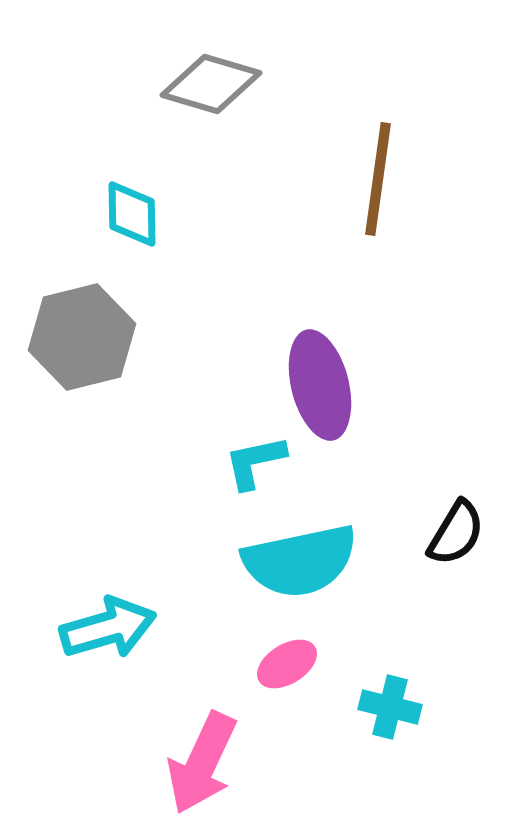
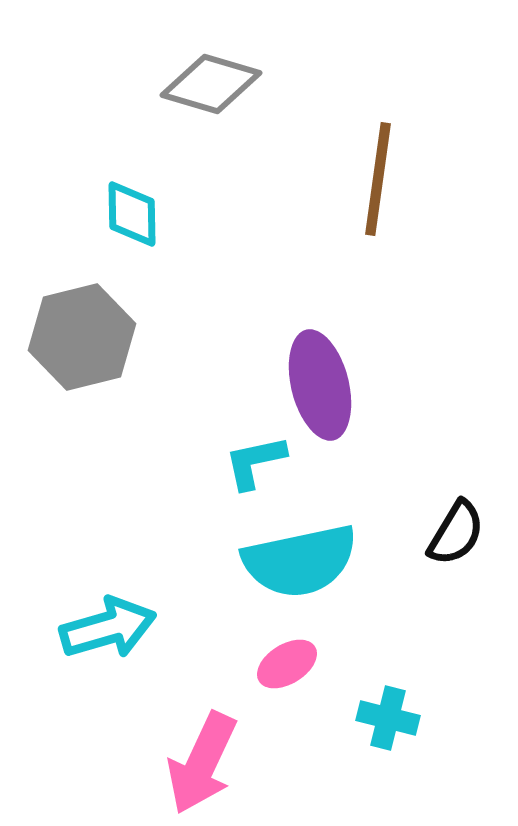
cyan cross: moved 2 px left, 11 px down
